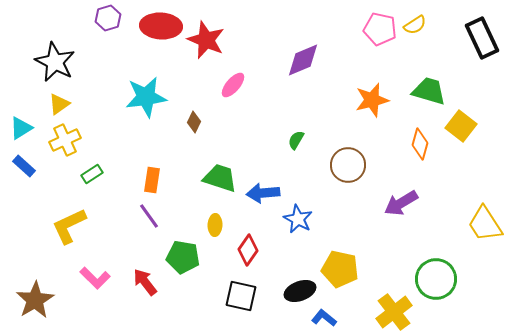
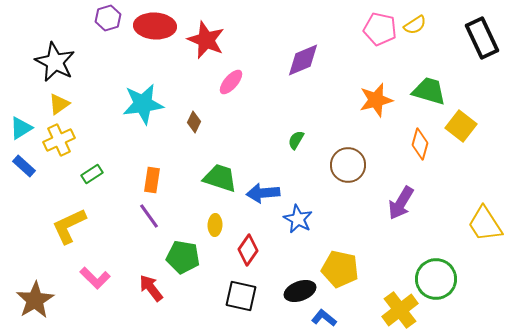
red ellipse at (161, 26): moved 6 px left
pink ellipse at (233, 85): moved 2 px left, 3 px up
cyan star at (146, 97): moved 3 px left, 7 px down
orange star at (372, 100): moved 4 px right
yellow cross at (65, 140): moved 6 px left
purple arrow at (401, 203): rotated 28 degrees counterclockwise
red arrow at (145, 282): moved 6 px right, 6 px down
yellow cross at (394, 312): moved 6 px right, 2 px up
